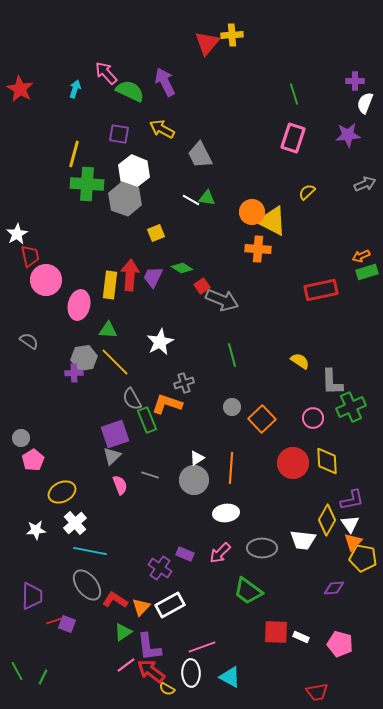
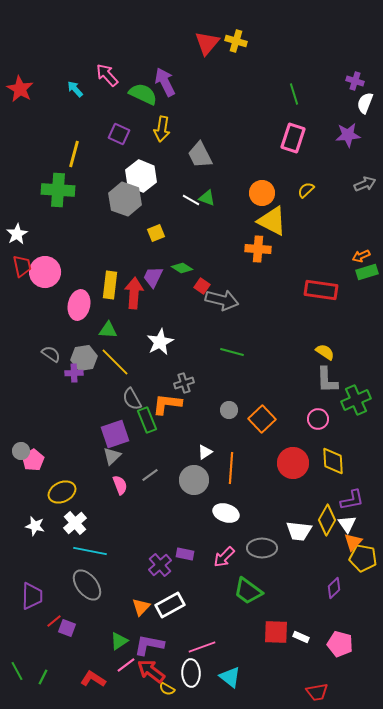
yellow cross at (232, 35): moved 4 px right, 6 px down; rotated 20 degrees clockwise
pink arrow at (106, 73): moved 1 px right, 2 px down
purple cross at (355, 81): rotated 18 degrees clockwise
cyan arrow at (75, 89): rotated 60 degrees counterclockwise
green semicircle at (130, 91): moved 13 px right, 3 px down
yellow arrow at (162, 129): rotated 110 degrees counterclockwise
purple square at (119, 134): rotated 15 degrees clockwise
white hexagon at (134, 171): moved 7 px right, 5 px down
green cross at (87, 184): moved 29 px left, 6 px down
yellow semicircle at (307, 192): moved 1 px left, 2 px up
green triangle at (207, 198): rotated 12 degrees clockwise
orange circle at (252, 212): moved 10 px right, 19 px up
red trapezoid at (30, 256): moved 8 px left, 10 px down
red arrow at (130, 275): moved 4 px right, 18 px down
pink circle at (46, 280): moved 1 px left, 8 px up
red square at (202, 286): rotated 21 degrees counterclockwise
red rectangle at (321, 290): rotated 20 degrees clockwise
gray arrow at (222, 300): rotated 8 degrees counterclockwise
gray semicircle at (29, 341): moved 22 px right, 13 px down
green line at (232, 355): moved 3 px up; rotated 60 degrees counterclockwise
yellow semicircle at (300, 361): moved 25 px right, 9 px up
gray L-shape at (332, 382): moved 5 px left, 2 px up
orange L-shape at (167, 404): rotated 12 degrees counterclockwise
gray circle at (232, 407): moved 3 px left, 3 px down
green cross at (351, 407): moved 5 px right, 7 px up
pink circle at (313, 418): moved 5 px right, 1 px down
gray circle at (21, 438): moved 13 px down
white triangle at (197, 458): moved 8 px right, 6 px up
yellow diamond at (327, 461): moved 6 px right
gray line at (150, 475): rotated 54 degrees counterclockwise
white ellipse at (226, 513): rotated 25 degrees clockwise
white triangle at (350, 524): moved 3 px left
white star at (36, 530): moved 1 px left, 4 px up; rotated 18 degrees clockwise
white trapezoid at (303, 540): moved 4 px left, 9 px up
pink arrow at (220, 553): moved 4 px right, 4 px down
purple rectangle at (185, 554): rotated 12 degrees counterclockwise
purple cross at (160, 568): moved 3 px up; rotated 15 degrees clockwise
purple diamond at (334, 588): rotated 40 degrees counterclockwise
red L-shape at (115, 600): moved 22 px left, 79 px down
red line at (54, 621): rotated 21 degrees counterclockwise
purple square at (67, 624): moved 4 px down
green triangle at (123, 632): moved 4 px left, 9 px down
purple L-shape at (149, 647): moved 2 px up; rotated 108 degrees clockwise
cyan triangle at (230, 677): rotated 10 degrees clockwise
